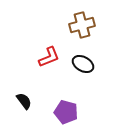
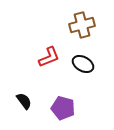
purple pentagon: moved 3 px left, 4 px up
